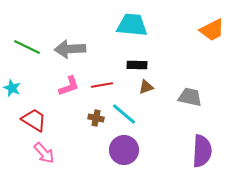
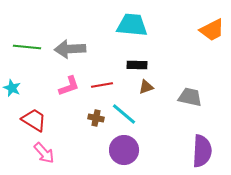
green line: rotated 20 degrees counterclockwise
